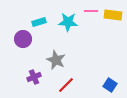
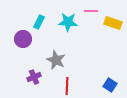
yellow rectangle: moved 8 px down; rotated 12 degrees clockwise
cyan rectangle: rotated 48 degrees counterclockwise
red line: moved 1 px right, 1 px down; rotated 42 degrees counterclockwise
